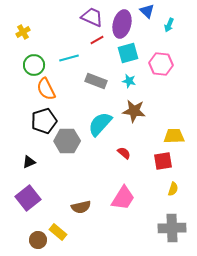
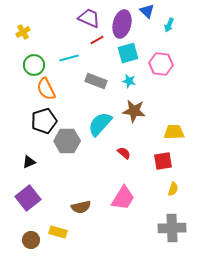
purple trapezoid: moved 3 px left, 1 px down
yellow trapezoid: moved 4 px up
yellow rectangle: rotated 24 degrees counterclockwise
brown circle: moved 7 px left
